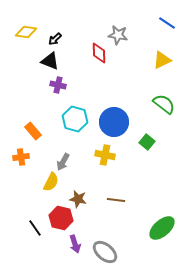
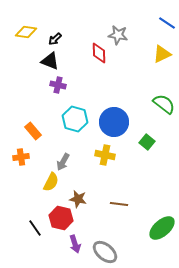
yellow triangle: moved 6 px up
brown line: moved 3 px right, 4 px down
